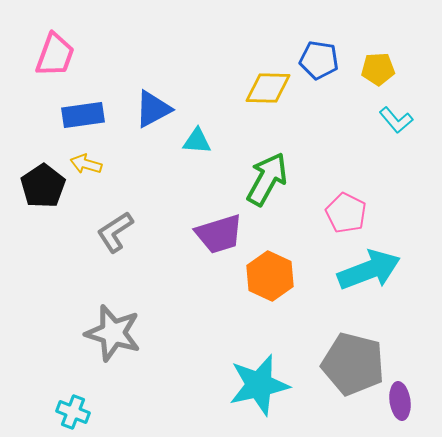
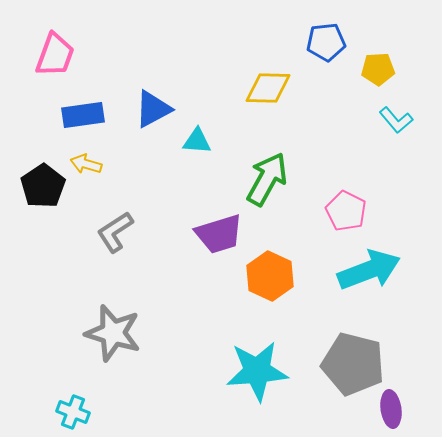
blue pentagon: moved 7 px right, 18 px up; rotated 15 degrees counterclockwise
pink pentagon: moved 2 px up
cyan star: moved 2 px left, 14 px up; rotated 8 degrees clockwise
purple ellipse: moved 9 px left, 8 px down
